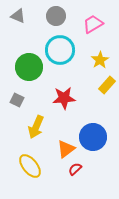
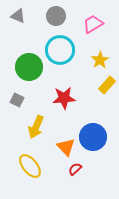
orange triangle: moved 2 px up; rotated 36 degrees counterclockwise
